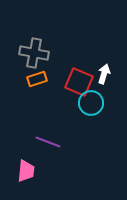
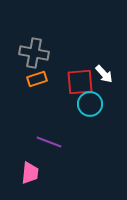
white arrow: rotated 120 degrees clockwise
red square: moved 1 px right; rotated 28 degrees counterclockwise
cyan circle: moved 1 px left, 1 px down
purple line: moved 1 px right
pink trapezoid: moved 4 px right, 2 px down
